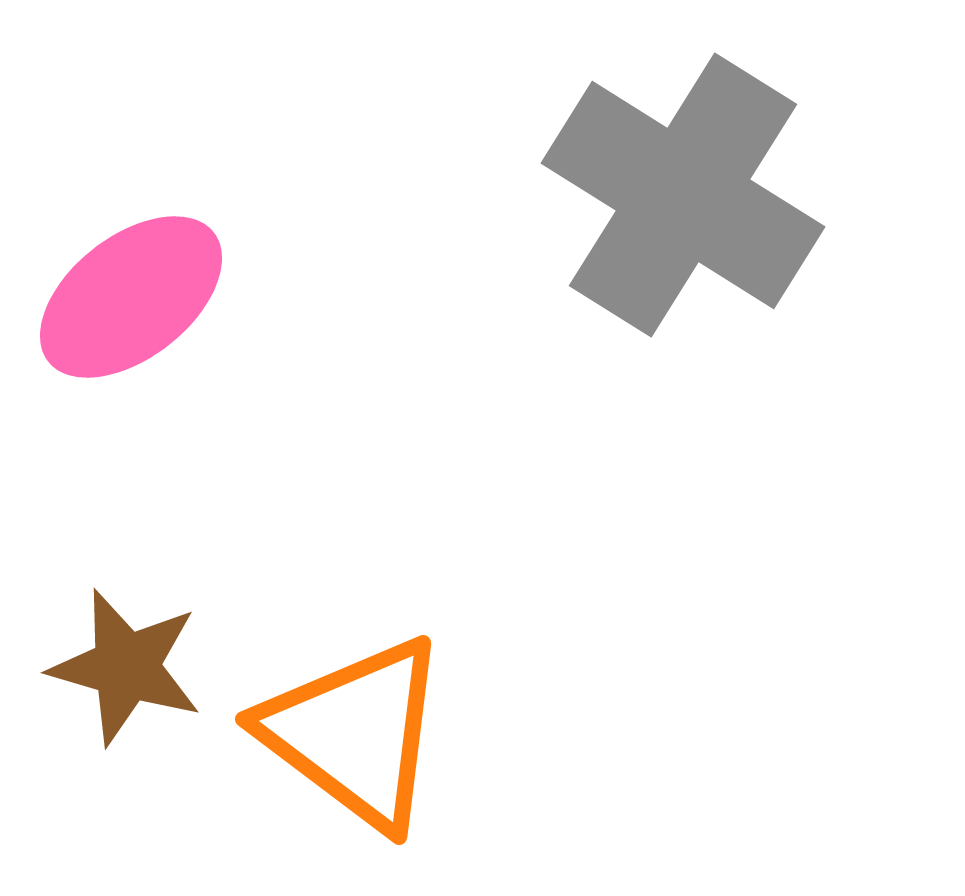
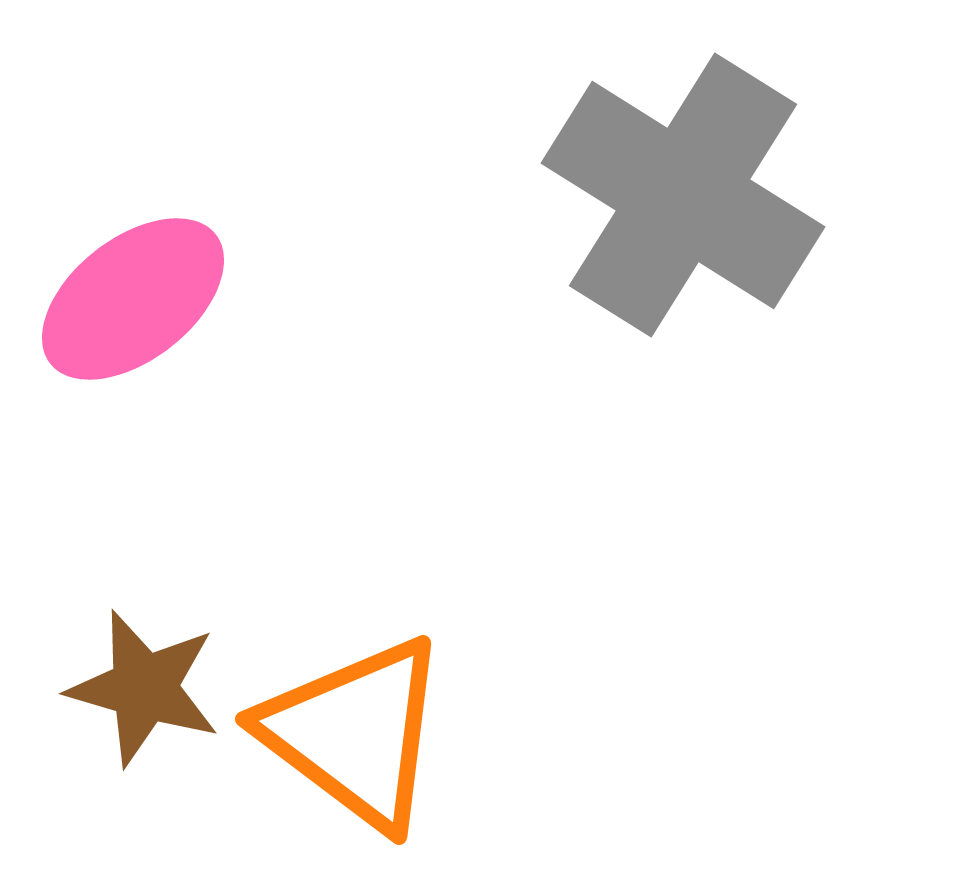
pink ellipse: moved 2 px right, 2 px down
brown star: moved 18 px right, 21 px down
